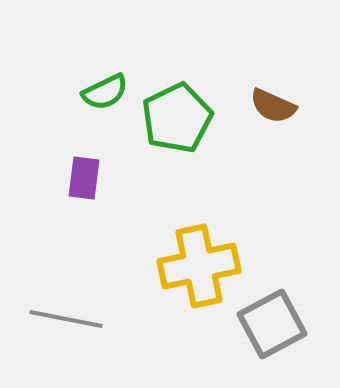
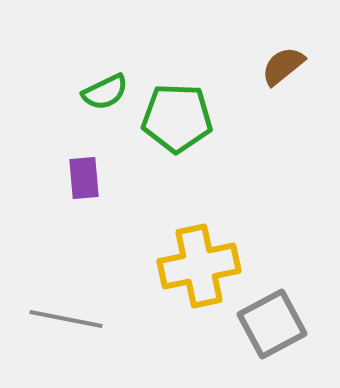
brown semicircle: moved 10 px right, 40 px up; rotated 117 degrees clockwise
green pentagon: rotated 28 degrees clockwise
purple rectangle: rotated 12 degrees counterclockwise
